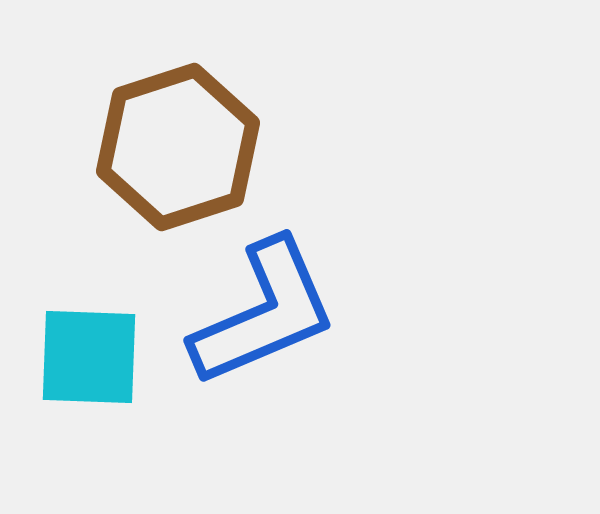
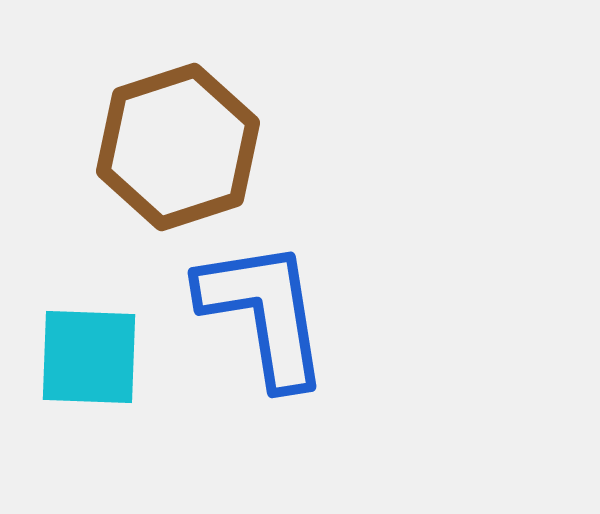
blue L-shape: rotated 76 degrees counterclockwise
